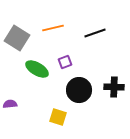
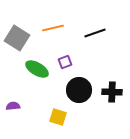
black cross: moved 2 px left, 5 px down
purple semicircle: moved 3 px right, 2 px down
